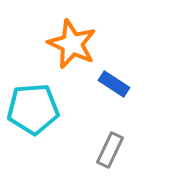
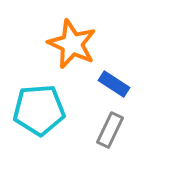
cyan pentagon: moved 6 px right, 1 px down
gray rectangle: moved 20 px up
